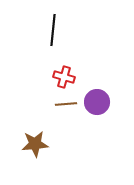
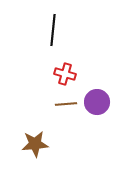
red cross: moved 1 px right, 3 px up
